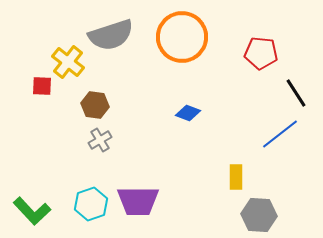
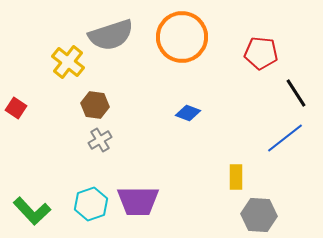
red square: moved 26 px left, 22 px down; rotated 30 degrees clockwise
blue line: moved 5 px right, 4 px down
